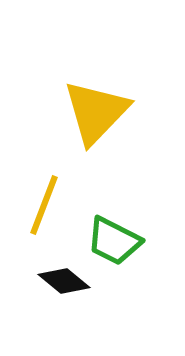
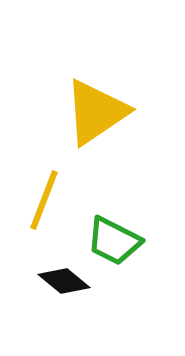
yellow triangle: rotated 12 degrees clockwise
yellow line: moved 5 px up
